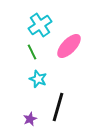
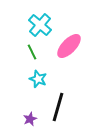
cyan cross: rotated 15 degrees counterclockwise
